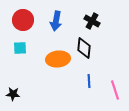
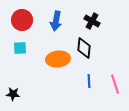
red circle: moved 1 px left
pink line: moved 6 px up
